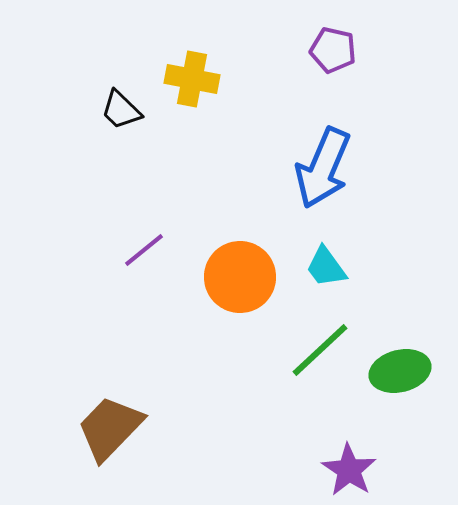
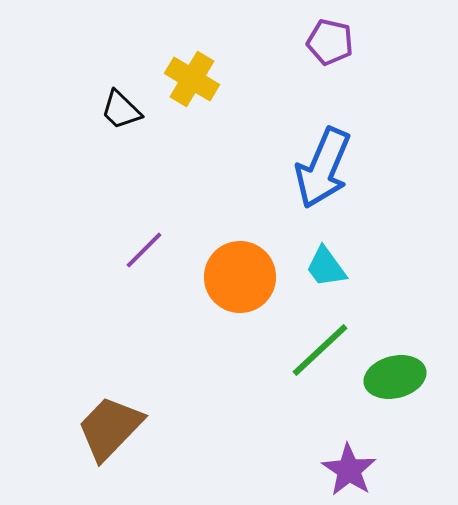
purple pentagon: moved 3 px left, 8 px up
yellow cross: rotated 20 degrees clockwise
purple line: rotated 6 degrees counterclockwise
green ellipse: moved 5 px left, 6 px down
